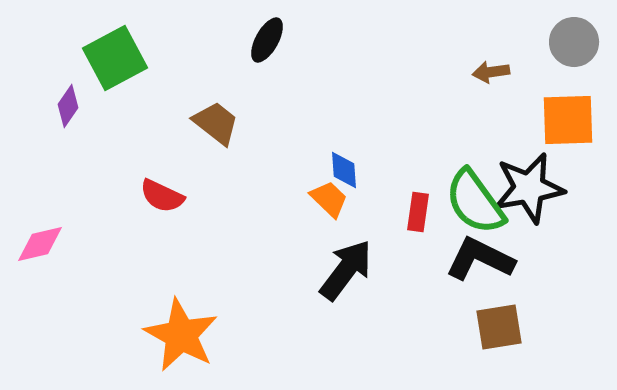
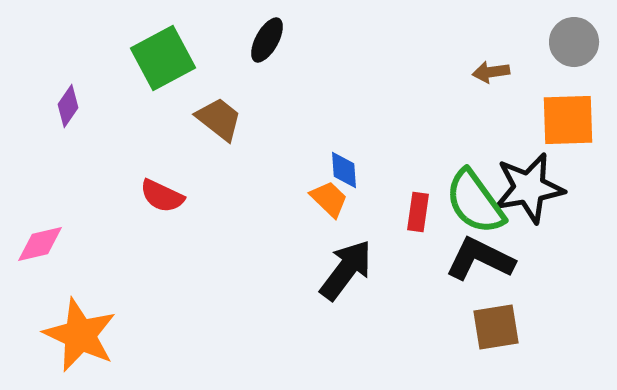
green square: moved 48 px right
brown trapezoid: moved 3 px right, 4 px up
brown square: moved 3 px left
orange star: moved 101 px left; rotated 4 degrees counterclockwise
